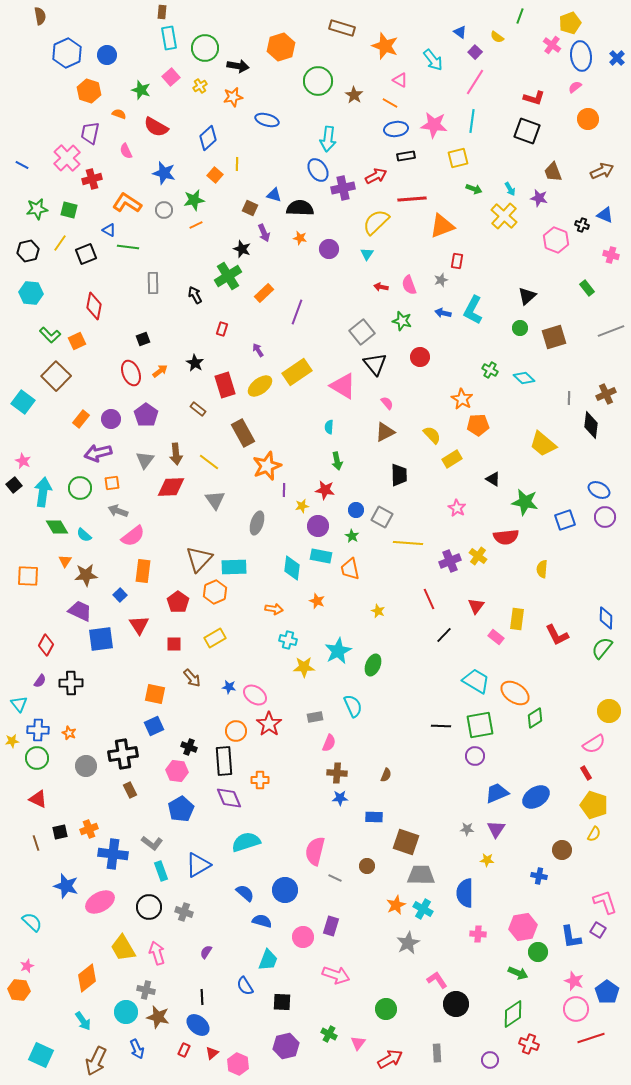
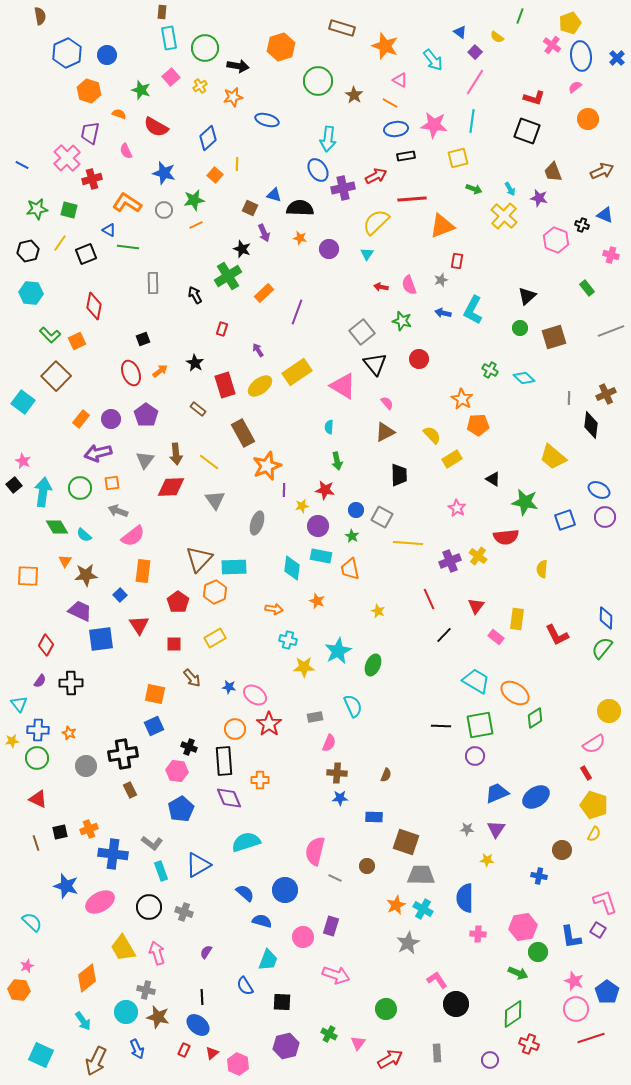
red circle at (420, 357): moved 1 px left, 2 px down
yellow trapezoid at (543, 444): moved 10 px right, 13 px down
orange circle at (236, 731): moved 1 px left, 2 px up
blue semicircle at (465, 893): moved 5 px down
